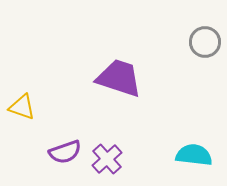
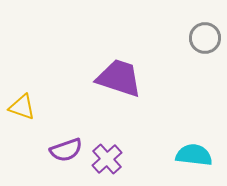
gray circle: moved 4 px up
purple semicircle: moved 1 px right, 2 px up
